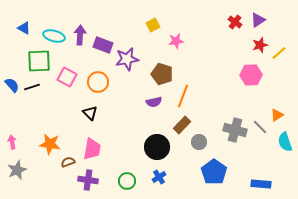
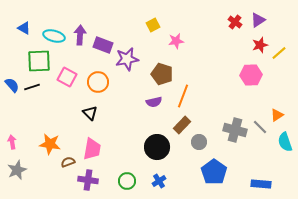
blue cross: moved 4 px down
